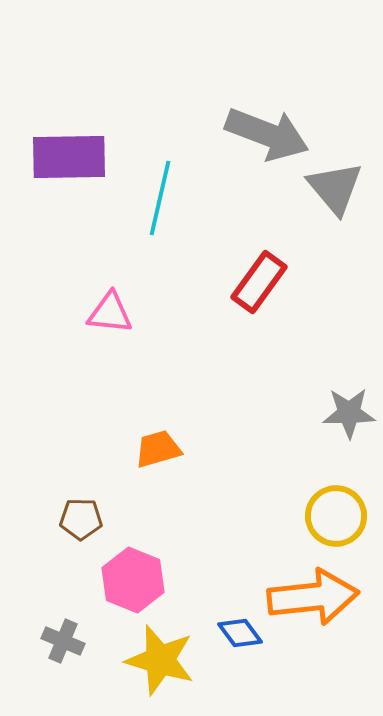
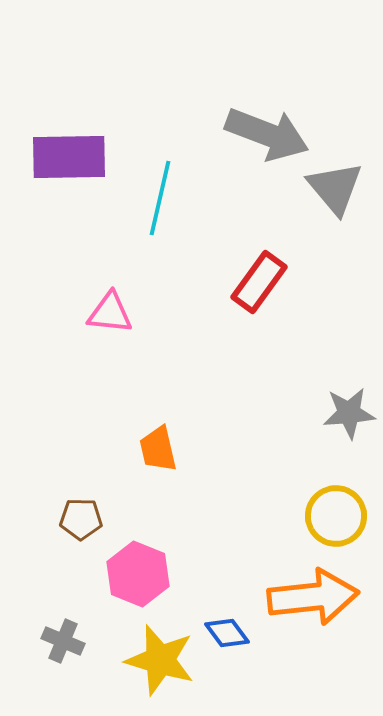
gray star: rotated 4 degrees counterclockwise
orange trapezoid: rotated 87 degrees counterclockwise
pink hexagon: moved 5 px right, 6 px up
blue diamond: moved 13 px left
